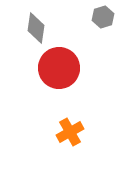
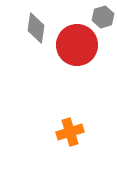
red circle: moved 18 px right, 23 px up
orange cross: rotated 12 degrees clockwise
